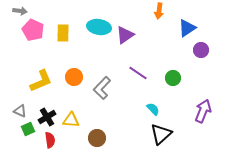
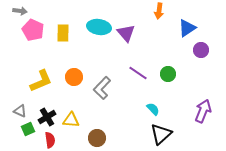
purple triangle: moved 1 px right, 2 px up; rotated 36 degrees counterclockwise
green circle: moved 5 px left, 4 px up
